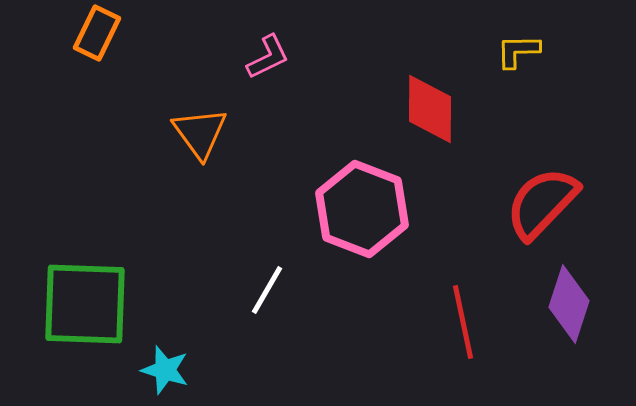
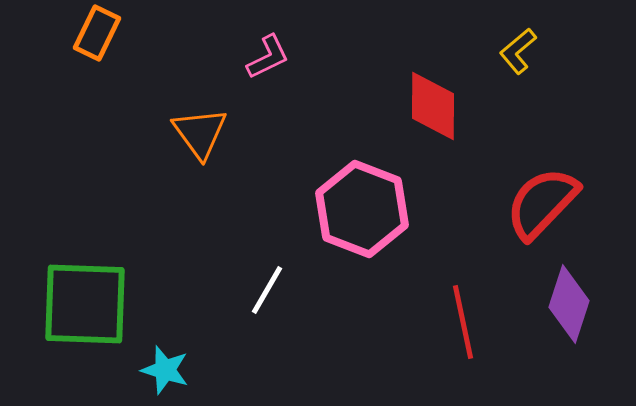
yellow L-shape: rotated 39 degrees counterclockwise
red diamond: moved 3 px right, 3 px up
